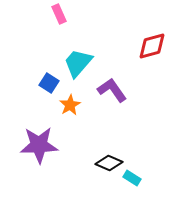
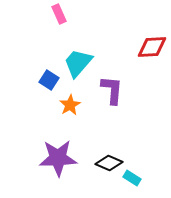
red diamond: moved 1 px down; rotated 12 degrees clockwise
blue square: moved 3 px up
purple L-shape: rotated 40 degrees clockwise
purple star: moved 19 px right, 13 px down
